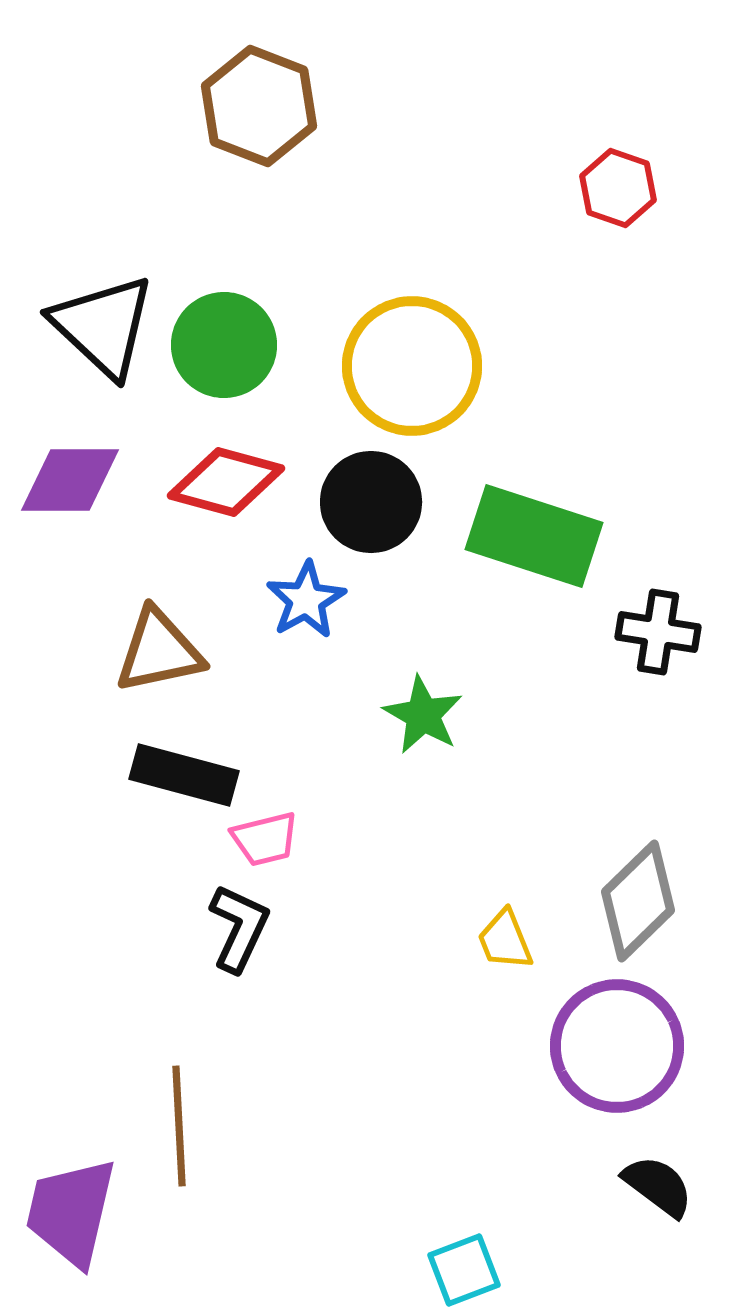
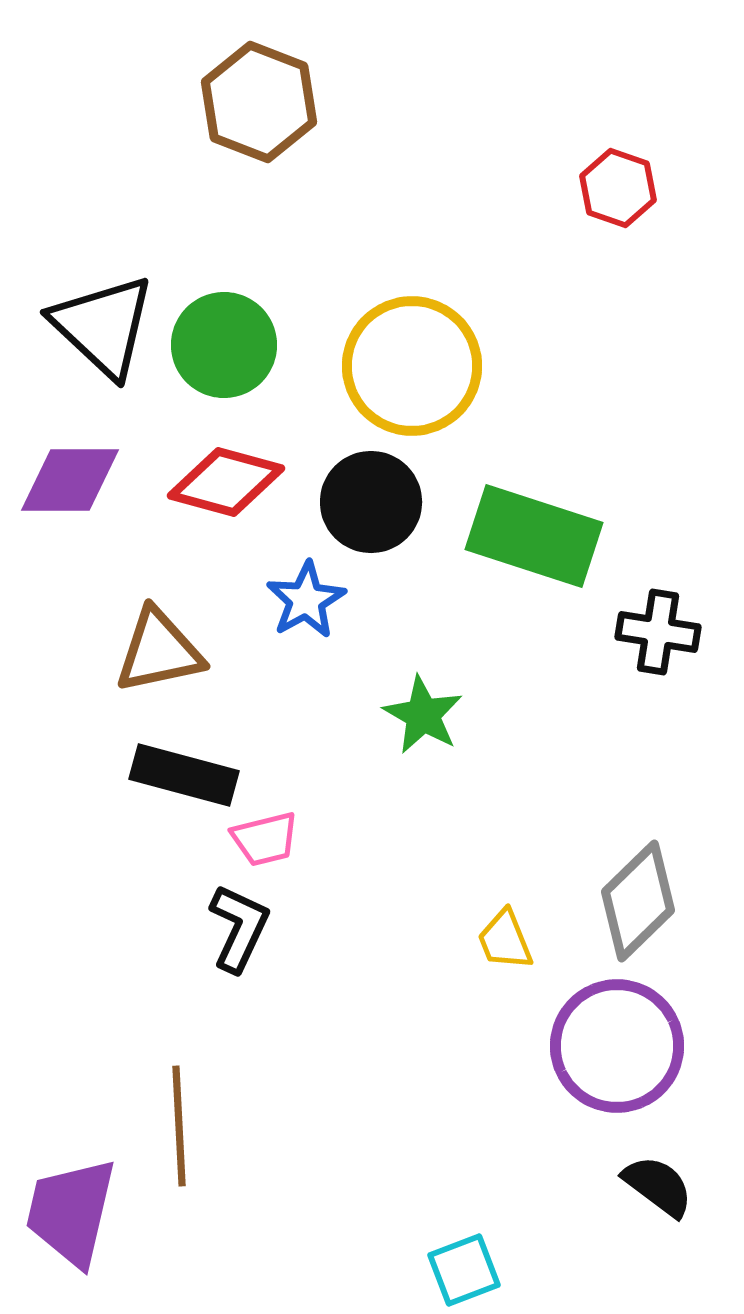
brown hexagon: moved 4 px up
